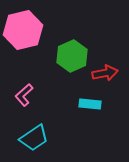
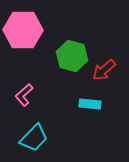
pink hexagon: rotated 15 degrees clockwise
green hexagon: rotated 20 degrees counterclockwise
red arrow: moved 1 px left, 3 px up; rotated 150 degrees clockwise
cyan trapezoid: rotated 12 degrees counterclockwise
